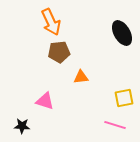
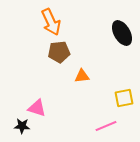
orange triangle: moved 1 px right, 1 px up
pink triangle: moved 8 px left, 7 px down
pink line: moved 9 px left, 1 px down; rotated 40 degrees counterclockwise
